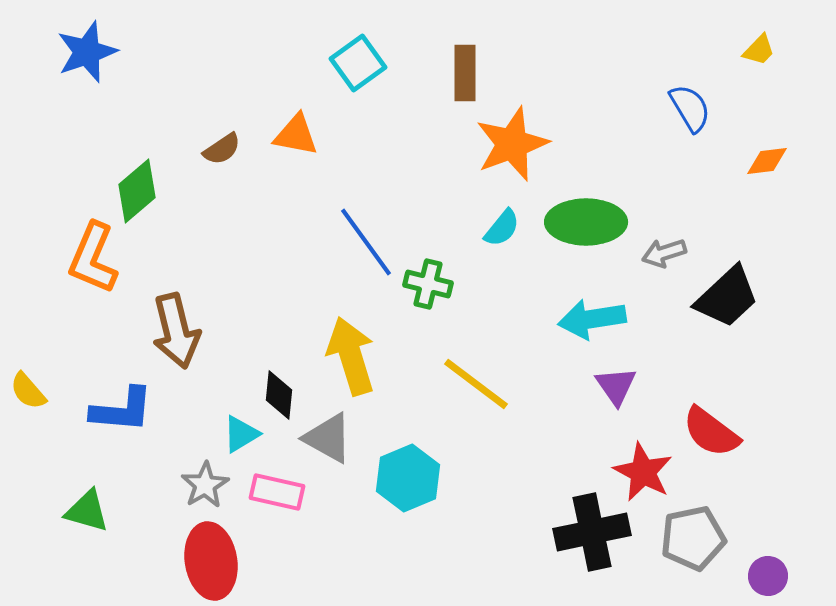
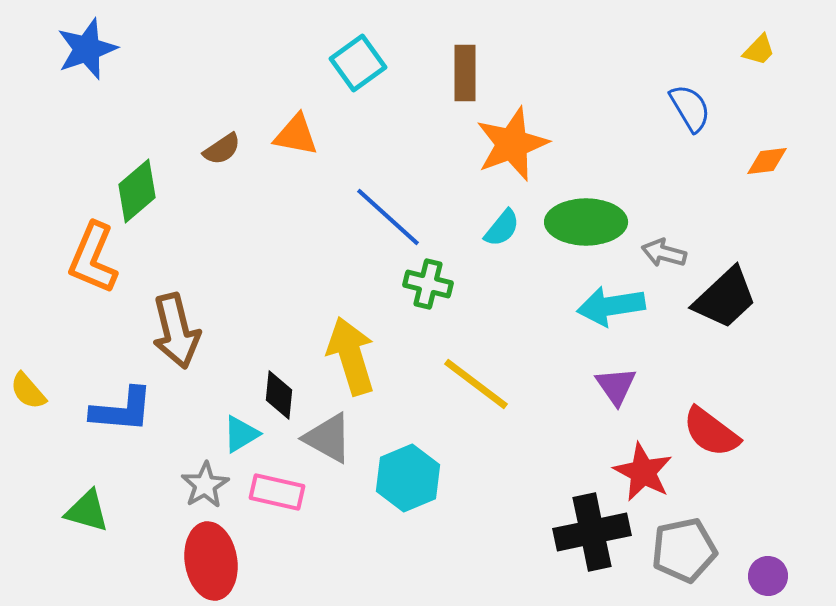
blue star: moved 3 px up
blue line: moved 22 px right, 25 px up; rotated 12 degrees counterclockwise
gray arrow: rotated 33 degrees clockwise
black trapezoid: moved 2 px left, 1 px down
cyan arrow: moved 19 px right, 13 px up
gray pentagon: moved 9 px left, 12 px down
